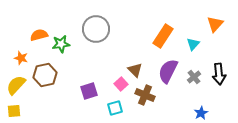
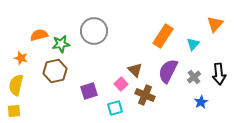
gray circle: moved 2 px left, 2 px down
brown hexagon: moved 10 px right, 4 px up
yellow semicircle: rotated 30 degrees counterclockwise
blue star: moved 11 px up
